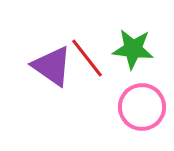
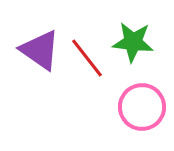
green star: moved 7 px up
purple triangle: moved 12 px left, 16 px up
